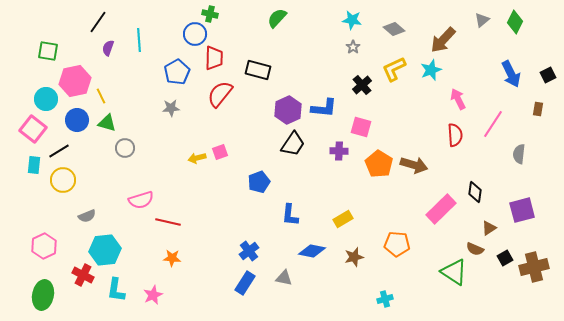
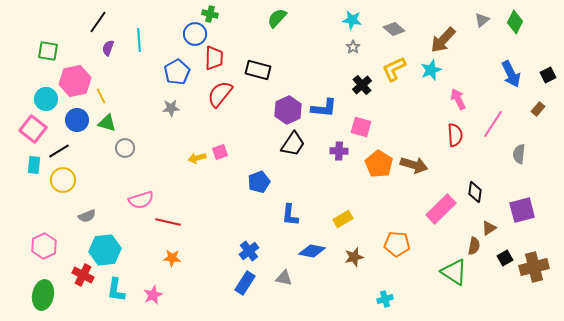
brown rectangle at (538, 109): rotated 32 degrees clockwise
brown semicircle at (475, 249): moved 1 px left, 3 px up; rotated 102 degrees counterclockwise
